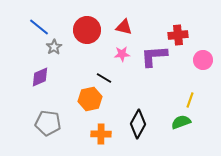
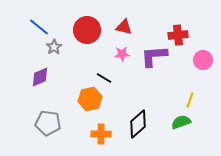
black diamond: rotated 20 degrees clockwise
